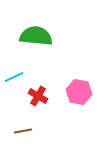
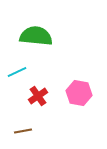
cyan line: moved 3 px right, 5 px up
pink hexagon: moved 1 px down
red cross: rotated 24 degrees clockwise
